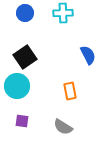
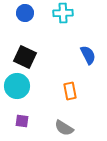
black square: rotated 30 degrees counterclockwise
gray semicircle: moved 1 px right, 1 px down
